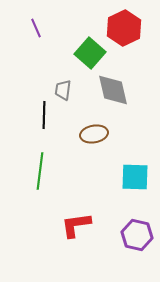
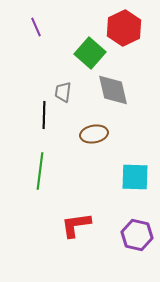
purple line: moved 1 px up
gray trapezoid: moved 2 px down
